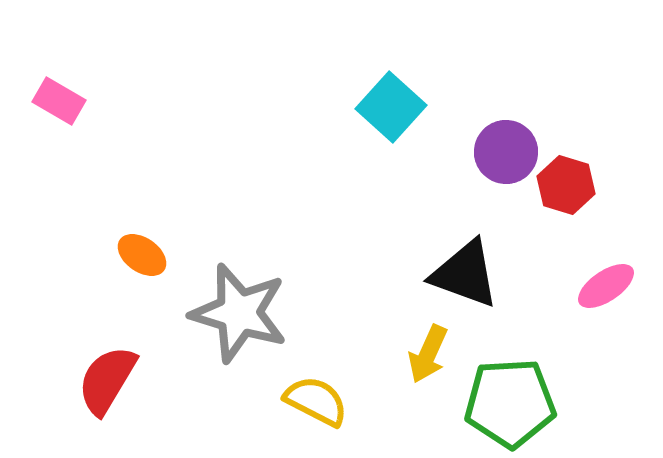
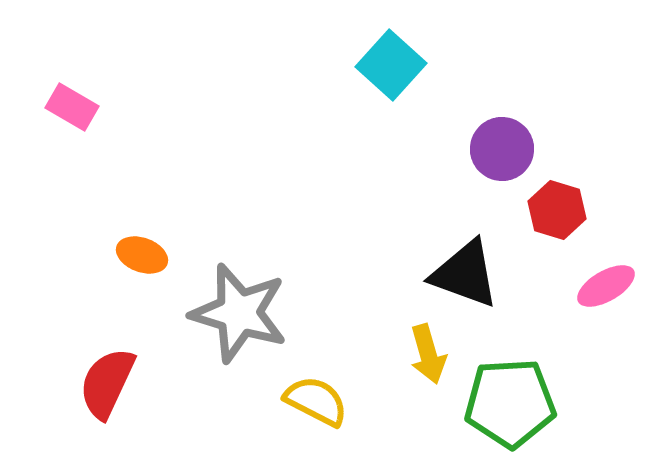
pink rectangle: moved 13 px right, 6 px down
cyan square: moved 42 px up
purple circle: moved 4 px left, 3 px up
red hexagon: moved 9 px left, 25 px down
orange ellipse: rotated 15 degrees counterclockwise
pink ellipse: rotated 4 degrees clockwise
yellow arrow: rotated 40 degrees counterclockwise
red semicircle: moved 3 px down; rotated 6 degrees counterclockwise
